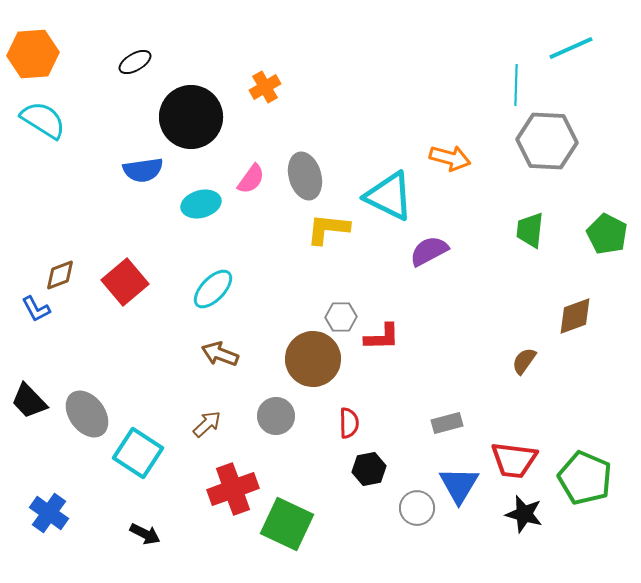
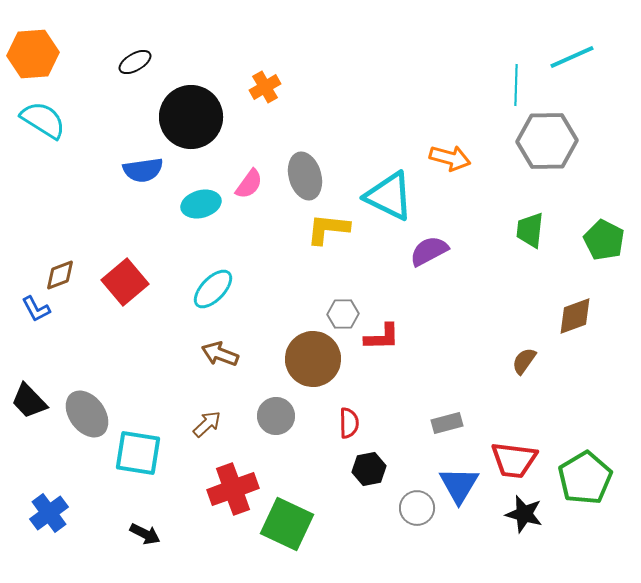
cyan line at (571, 48): moved 1 px right, 9 px down
gray hexagon at (547, 141): rotated 4 degrees counterclockwise
pink semicircle at (251, 179): moved 2 px left, 5 px down
green pentagon at (607, 234): moved 3 px left, 6 px down
gray hexagon at (341, 317): moved 2 px right, 3 px up
cyan square at (138, 453): rotated 24 degrees counterclockwise
green pentagon at (585, 478): rotated 18 degrees clockwise
blue cross at (49, 513): rotated 18 degrees clockwise
